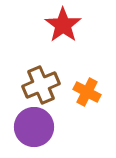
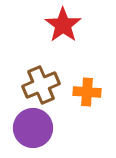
orange cross: rotated 24 degrees counterclockwise
purple circle: moved 1 px left, 1 px down
